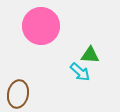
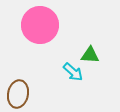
pink circle: moved 1 px left, 1 px up
cyan arrow: moved 7 px left
